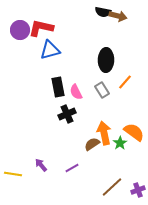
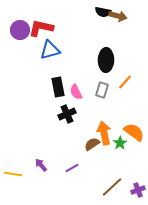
gray rectangle: rotated 49 degrees clockwise
